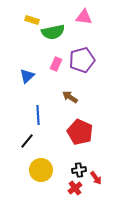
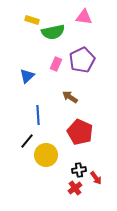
purple pentagon: rotated 10 degrees counterclockwise
yellow circle: moved 5 px right, 15 px up
